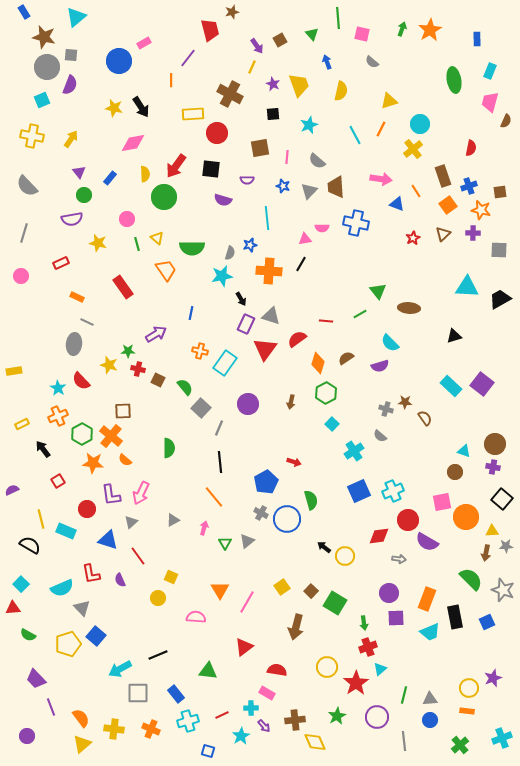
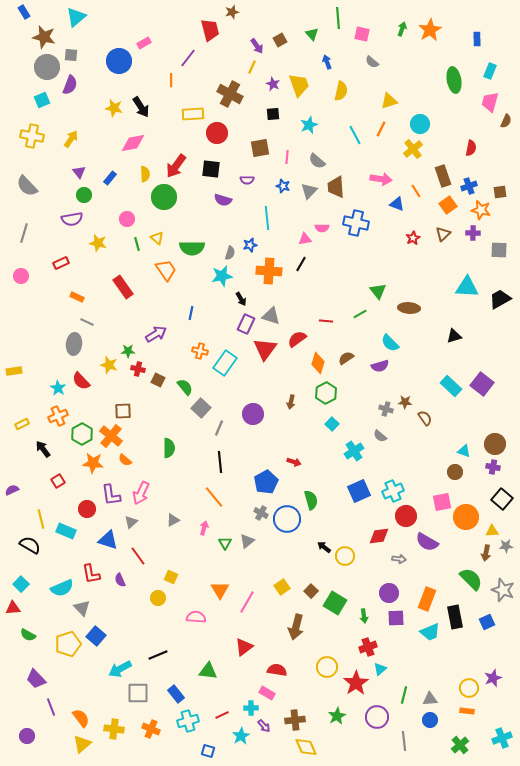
purple circle at (248, 404): moved 5 px right, 10 px down
red circle at (408, 520): moved 2 px left, 4 px up
green arrow at (364, 623): moved 7 px up
yellow diamond at (315, 742): moved 9 px left, 5 px down
